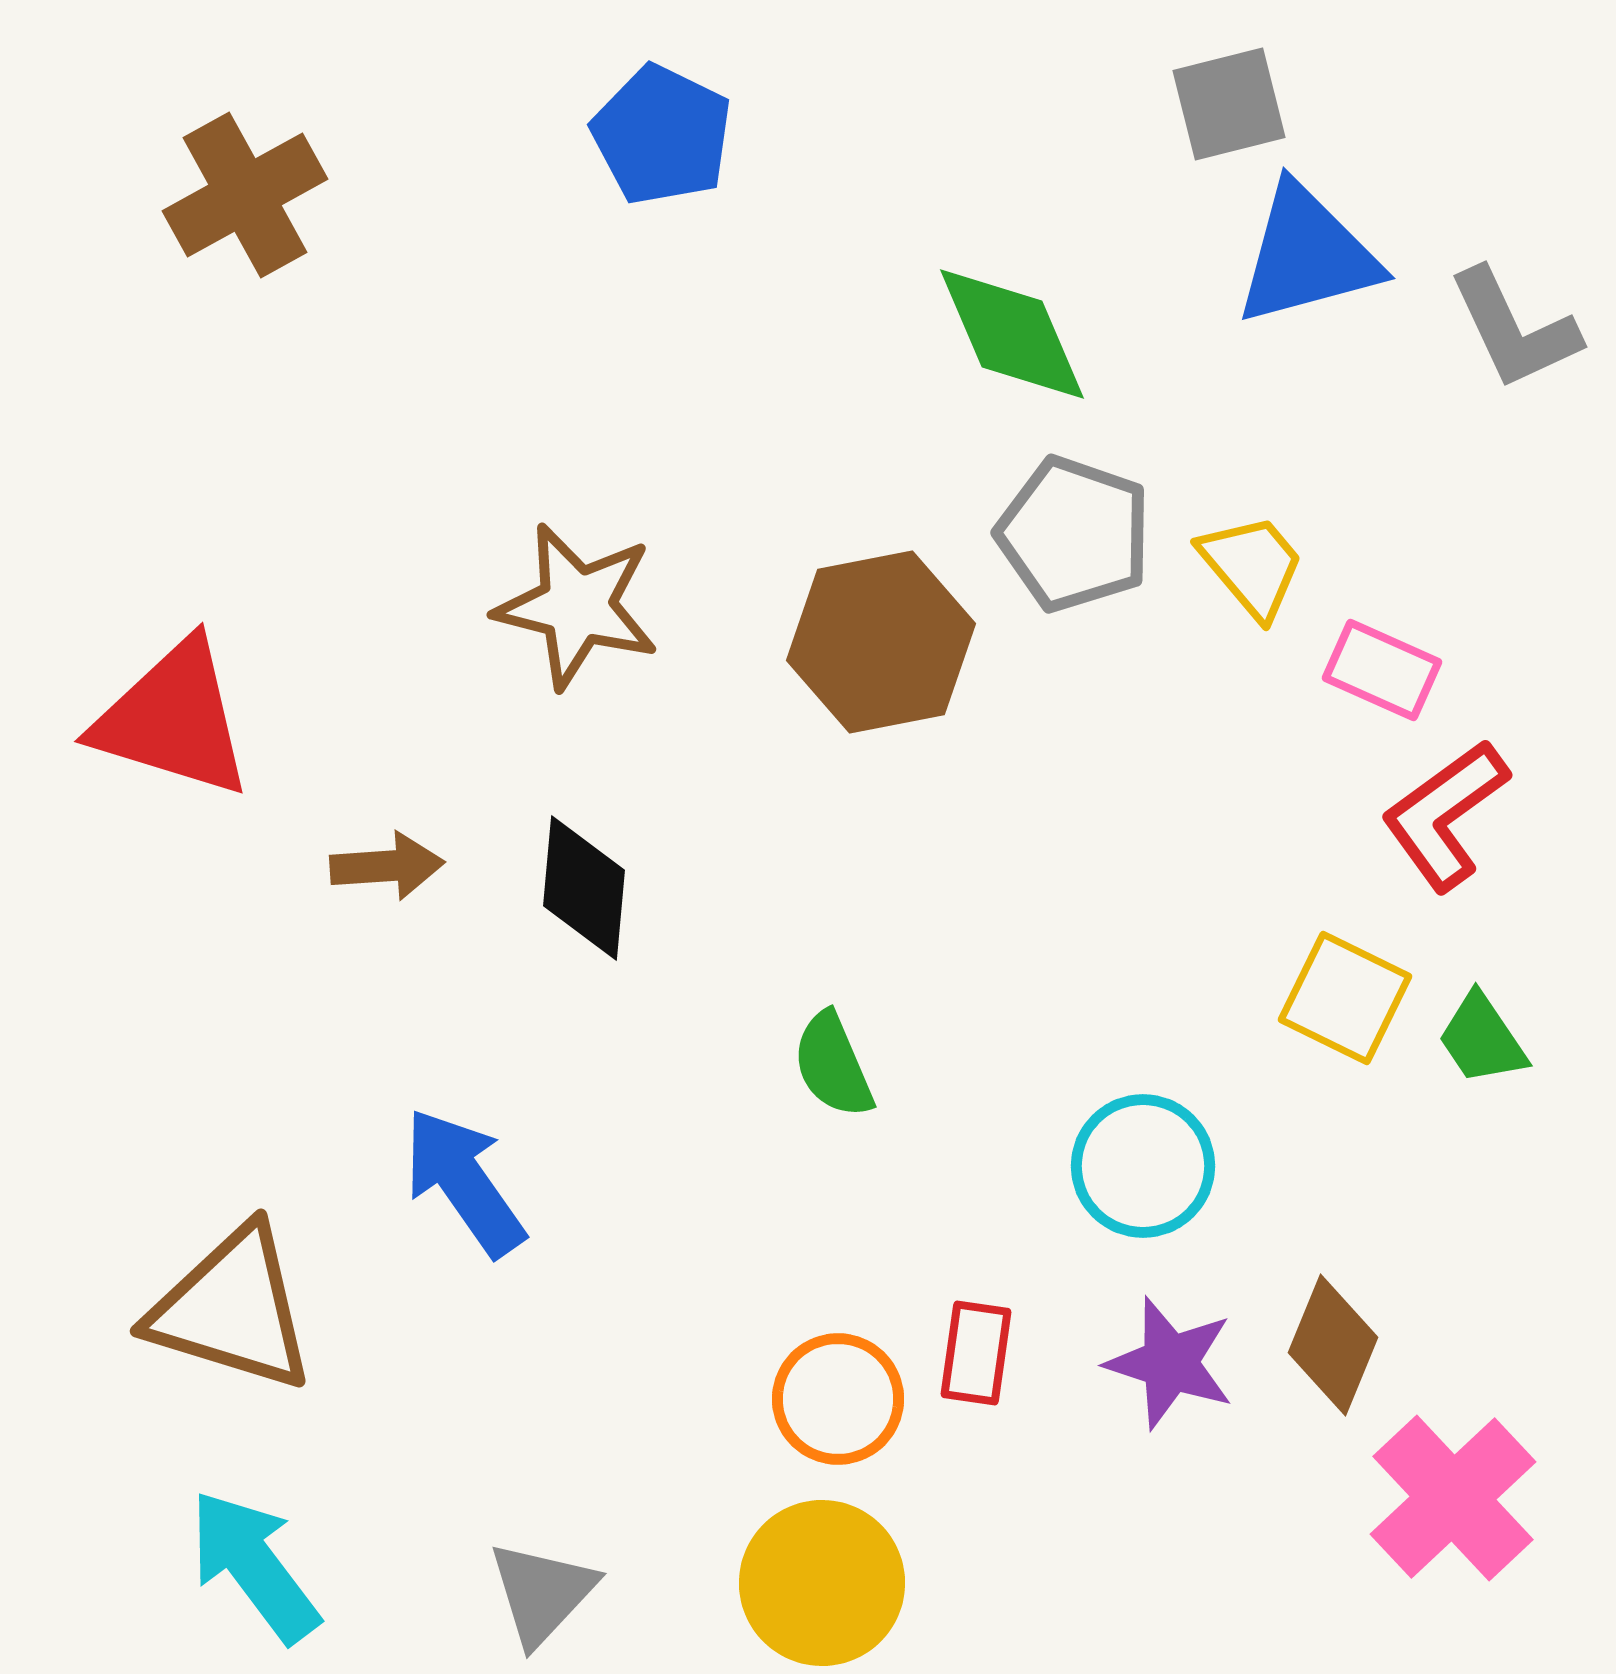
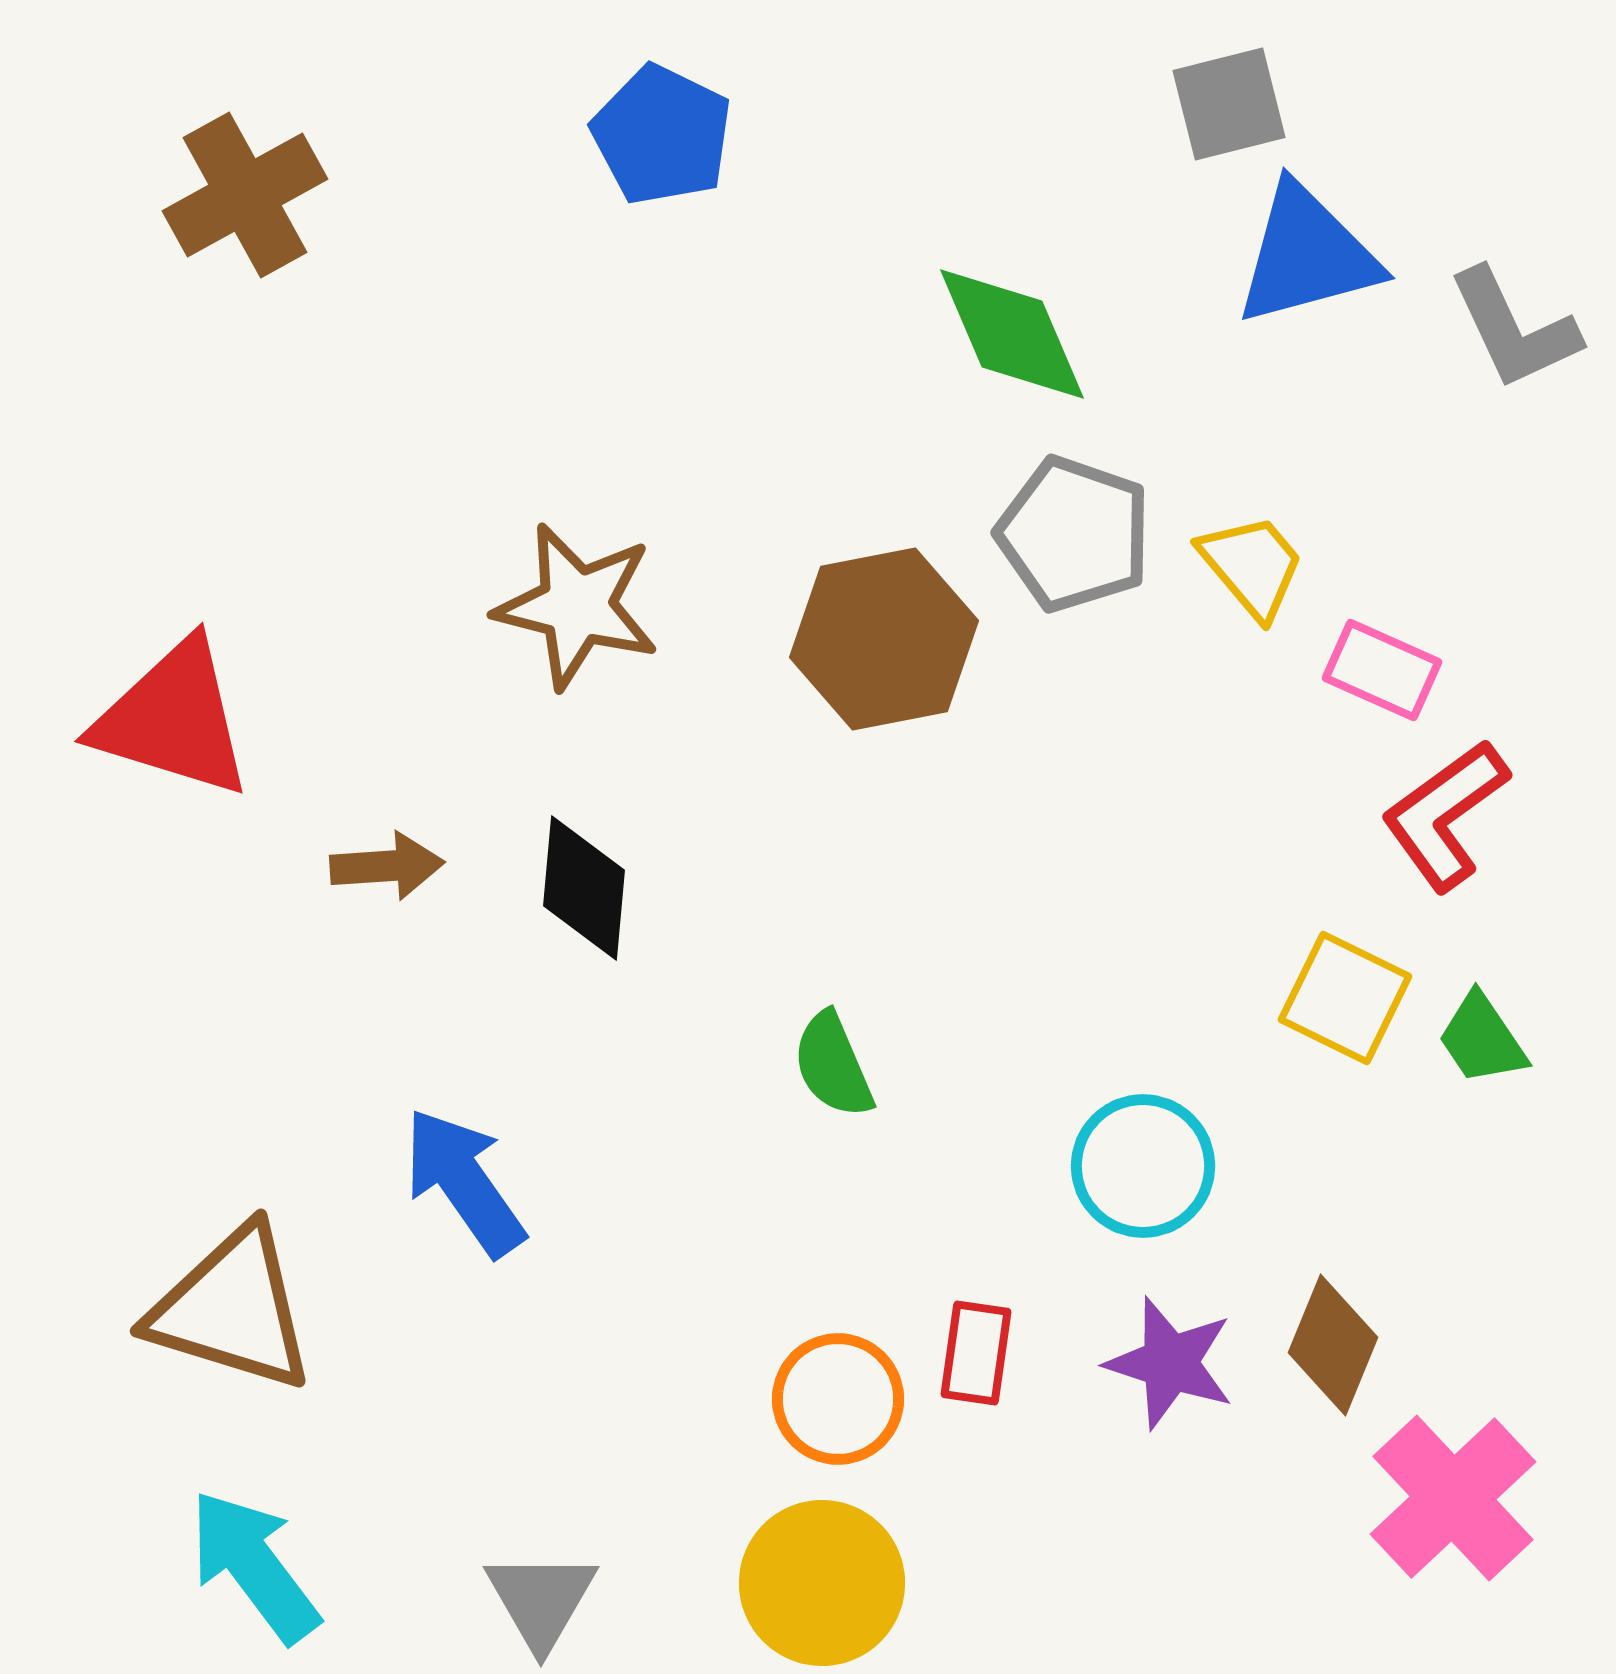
brown hexagon: moved 3 px right, 3 px up
gray triangle: moved 1 px left, 7 px down; rotated 13 degrees counterclockwise
